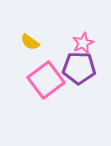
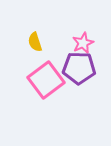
yellow semicircle: moved 5 px right; rotated 36 degrees clockwise
